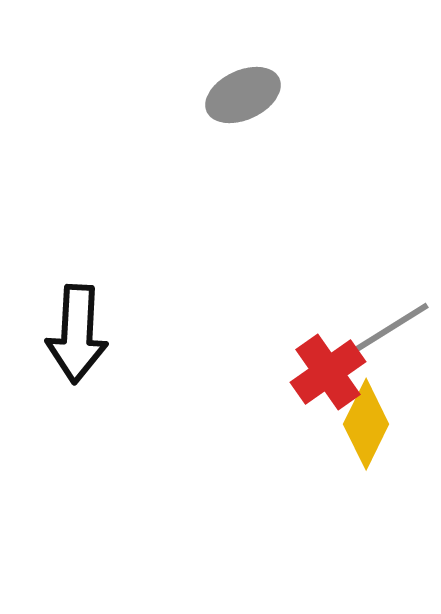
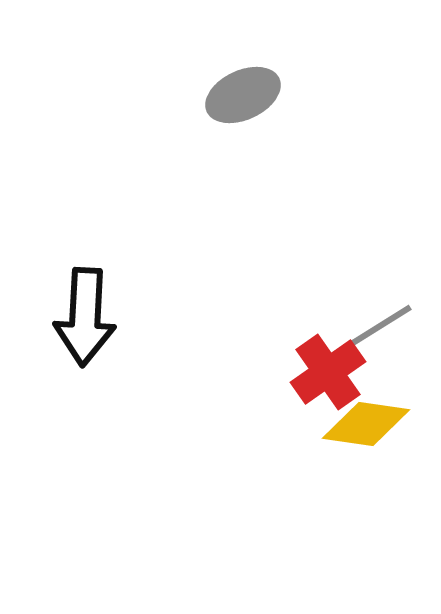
gray line: moved 17 px left, 2 px down
black arrow: moved 8 px right, 17 px up
yellow diamond: rotated 72 degrees clockwise
